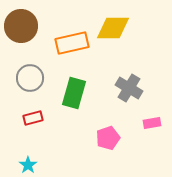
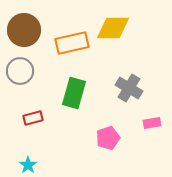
brown circle: moved 3 px right, 4 px down
gray circle: moved 10 px left, 7 px up
